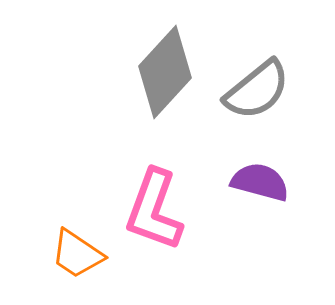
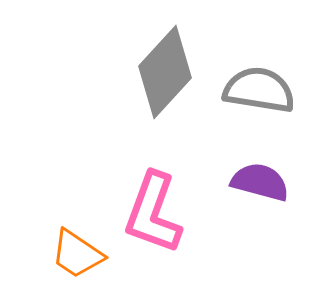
gray semicircle: moved 2 px right; rotated 132 degrees counterclockwise
pink L-shape: moved 1 px left, 3 px down
